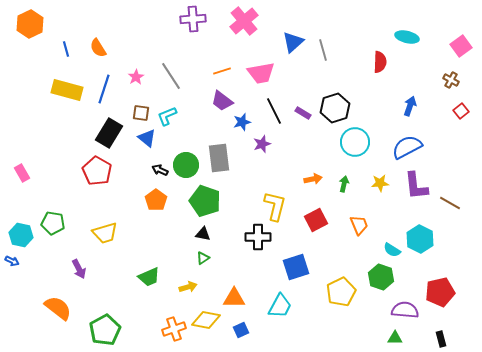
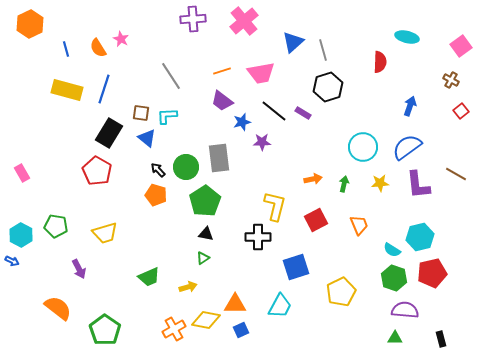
pink star at (136, 77): moved 15 px left, 38 px up; rotated 14 degrees counterclockwise
black hexagon at (335, 108): moved 7 px left, 21 px up
black line at (274, 111): rotated 24 degrees counterclockwise
cyan L-shape at (167, 116): rotated 20 degrees clockwise
cyan circle at (355, 142): moved 8 px right, 5 px down
purple star at (262, 144): moved 2 px up; rotated 18 degrees clockwise
blue semicircle at (407, 147): rotated 8 degrees counterclockwise
green circle at (186, 165): moved 2 px down
black arrow at (160, 170): moved 2 px left; rotated 21 degrees clockwise
purple L-shape at (416, 186): moved 2 px right, 1 px up
orange pentagon at (156, 200): moved 5 px up; rotated 20 degrees counterclockwise
green pentagon at (205, 201): rotated 20 degrees clockwise
brown line at (450, 203): moved 6 px right, 29 px up
green pentagon at (53, 223): moved 3 px right, 3 px down
black triangle at (203, 234): moved 3 px right
cyan hexagon at (21, 235): rotated 15 degrees clockwise
cyan hexagon at (420, 239): moved 2 px up; rotated 20 degrees clockwise
green hexagon at (381, 277): moved 13 px right, 1 px down
red pentagon at (440, 292): moved 8 px left, 19 px up
orange triangle at (234, 298): moved 1 px right, 6 px down
orange cross at (174, 329): rotated 10 degrees counterclockwise
green pentagon at (105, 330): rotated 8 degrees counterclockwise
